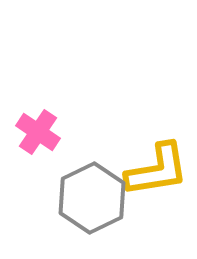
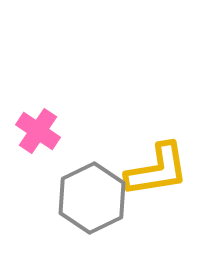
pink cross: moved 1 px up
